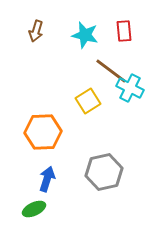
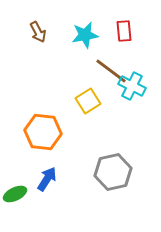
brown arrow: moved 2 px right, 1 px down; rotated 45 degrees counterclockwise
cyan star: rotated 24 degrees counterclockwise
cyan cross: moved 2 px right, 2 px up
orange hexagon: rotated 9 degrees clockwise
gray hexagon: moved 9 px right
blue arrow: rotated 15 degrees clockwise
green ellipse: moved 19 px left, 15 px up
